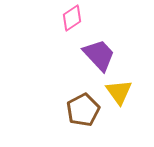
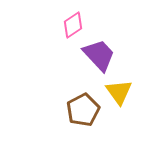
pink diamond: moved 1 px right, 7 px down
